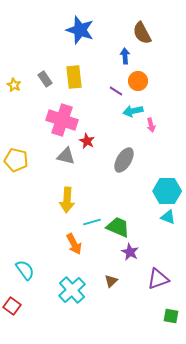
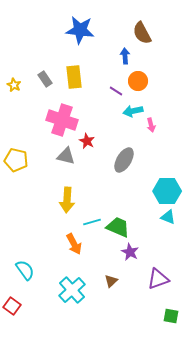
blue star: rotated 12 degrees counterclockwise
